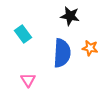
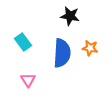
cyan rectangle: moved 8 px down
